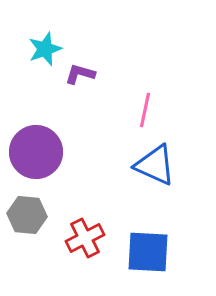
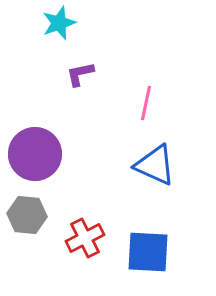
cyan star: moved 14 px right, 26 px up
purple L-shape: rotated 28 degrees counterclockwise
pink line: moved 1 px right, 7 px up
purple circle: moved 1 px left, 2 px down
